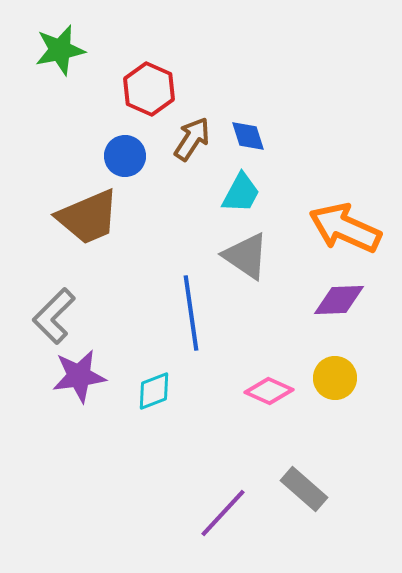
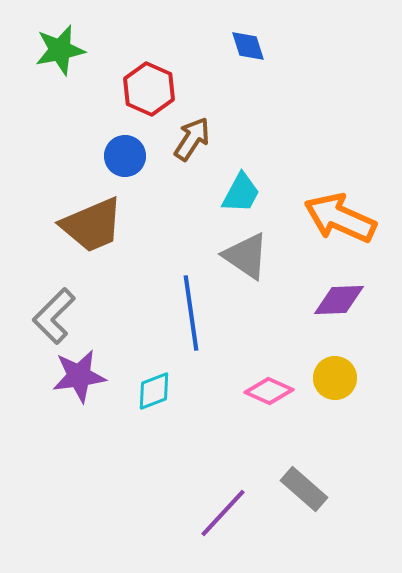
blue diamond: moved 90 px up
brown trapezoid: moved 4 px right, 8 px down
orange arrow: moved 5 px left, 10 px up
